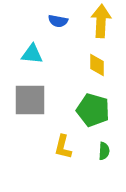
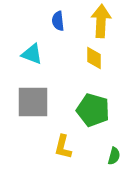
blue semicircle: rotated 72 degrees clockwise
cyan triangle: rotated 15 degrees clockwise
yellow diamond: moved 3 px left, 7 px up
gray square: moved 3 px right, 2 px down
green semicircle: moved 10 px right, 5 px down; rotated 12 degrees clockwise
